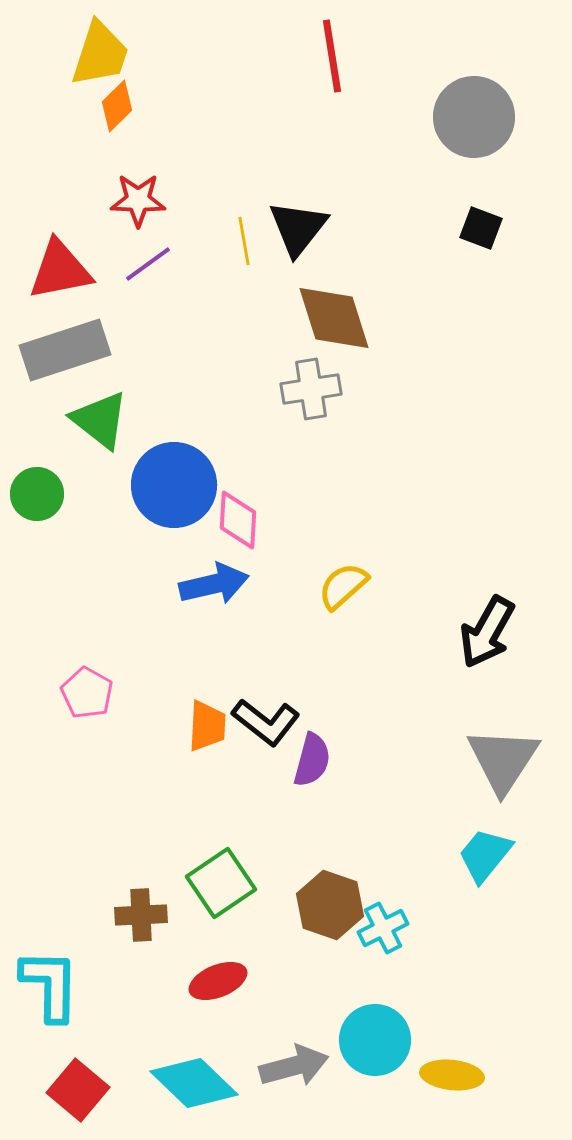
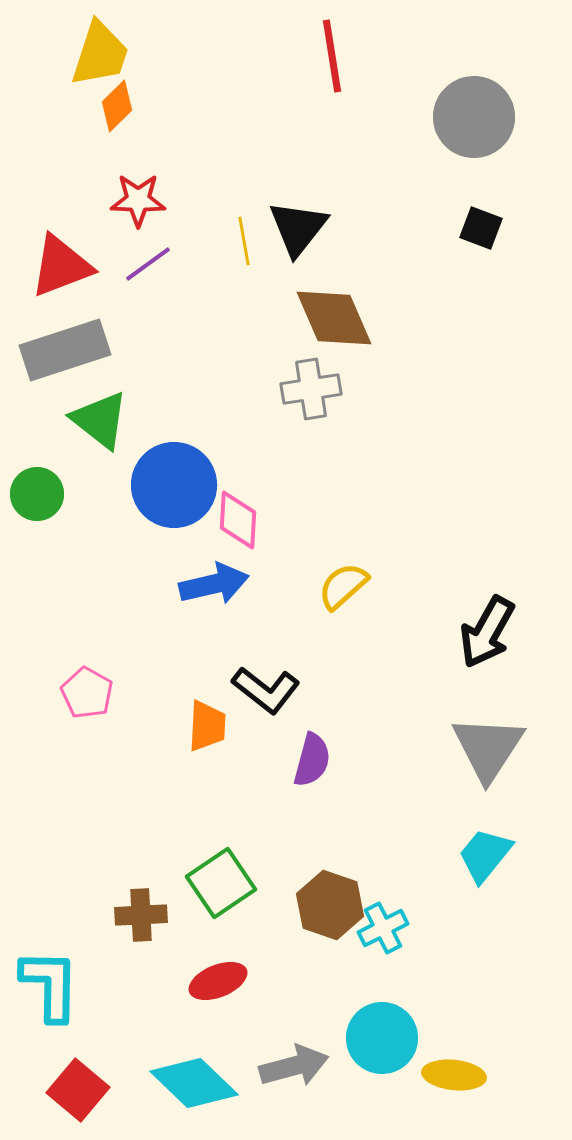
red triangle: moved 1 px right, 4 px up; rotated 10 degrees counterclockwise
brown diamond: rotated 6 degrees counterclockwise
black L-shape: moved 32 px up
gray triangle: moved 15 px left, 12 px up
cyan circle: moved 7 px right, 2 px up
yellow ellipse: moved 2 px right
